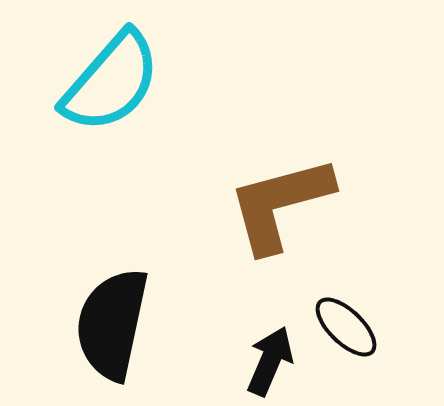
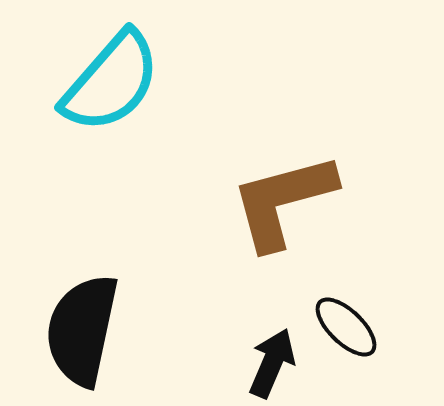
brown L-shape: moved 3 px right, 3 px up
black semicircle: moved 30 px left, 6 px down
black arrow: moved 2 px right, 2 px down
